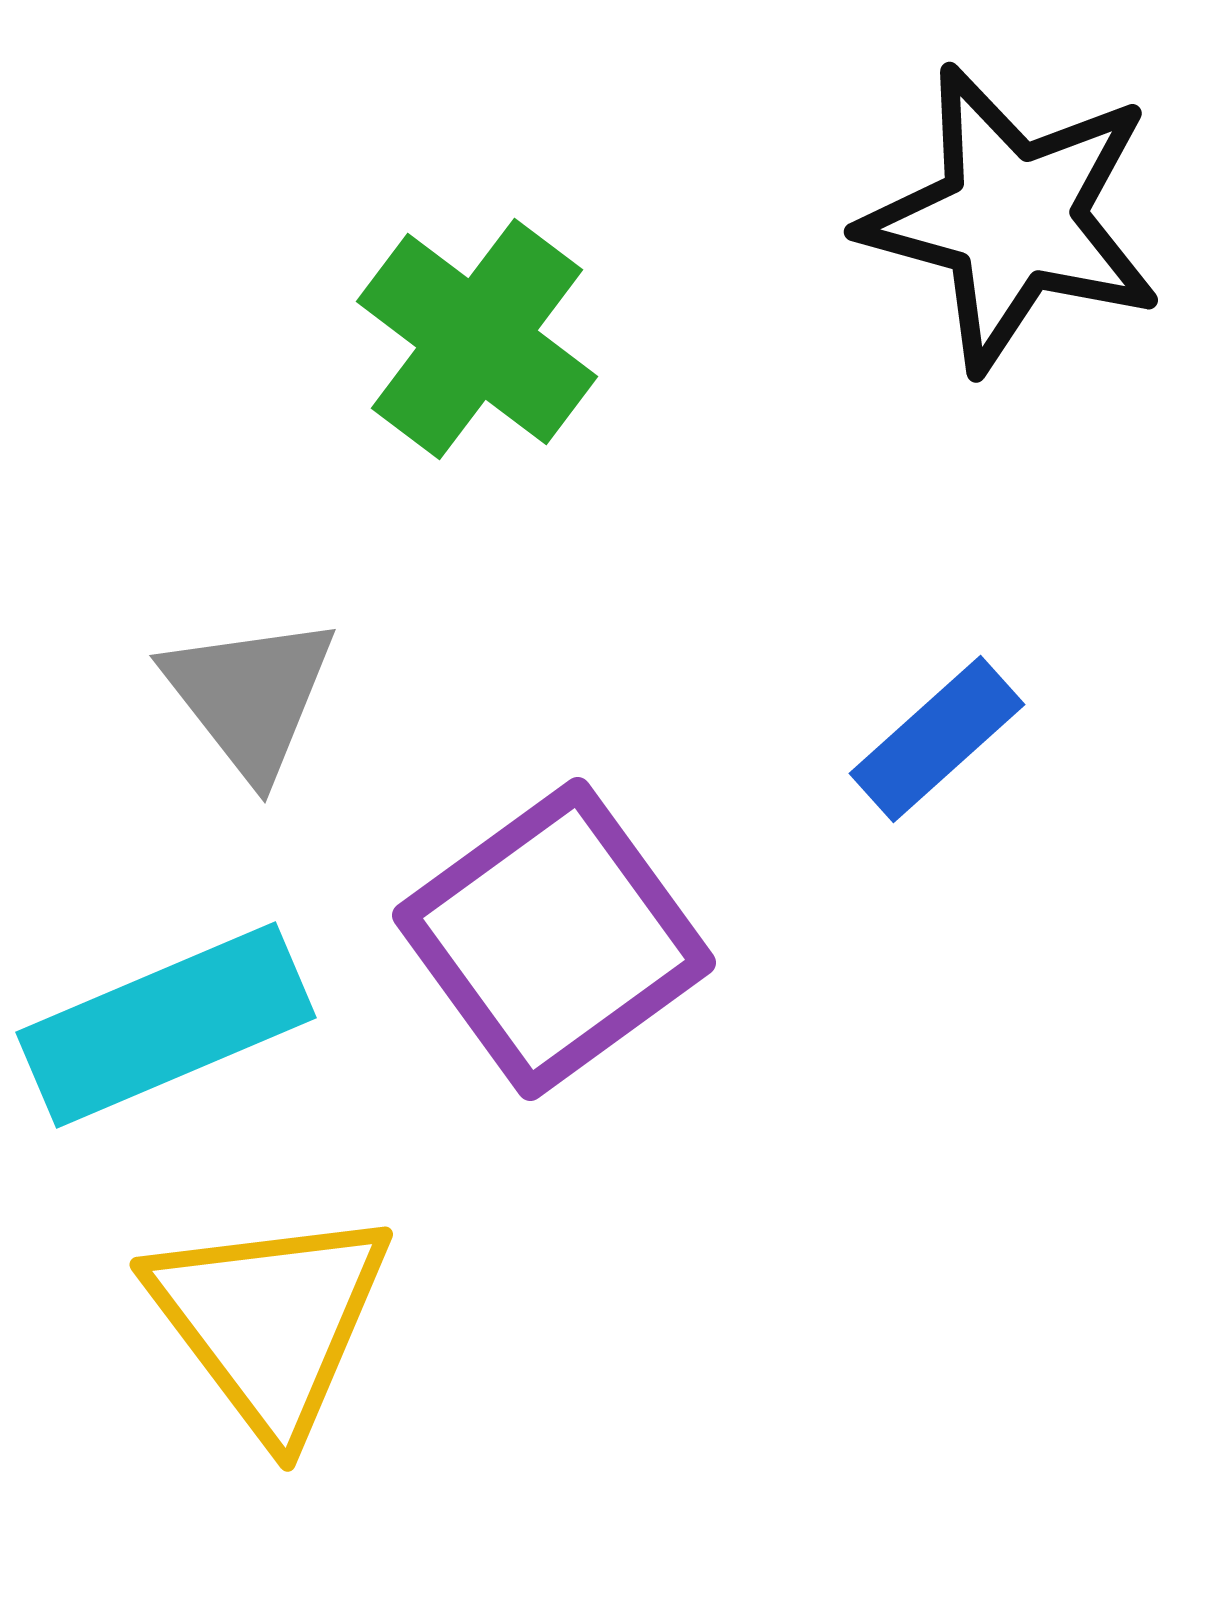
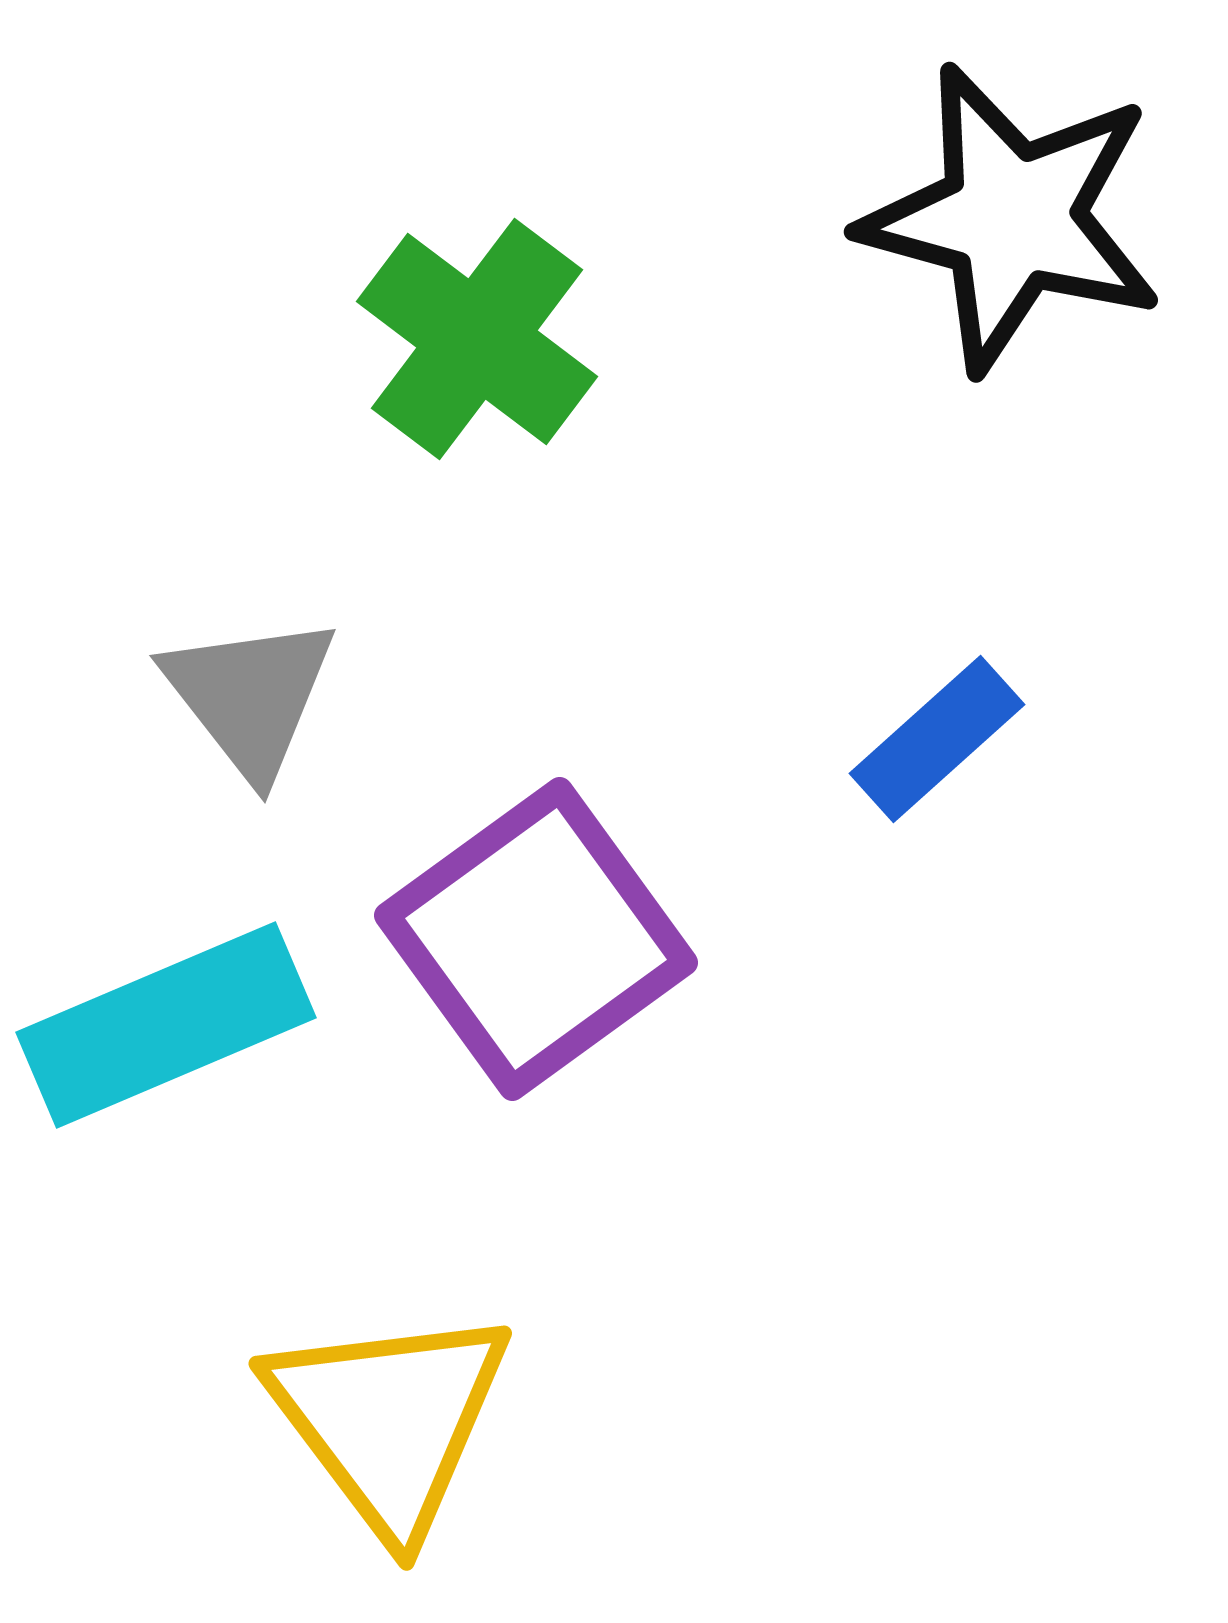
purple square: moved 18 px left
yellow triangle: moved 119 px right, 99 px down
